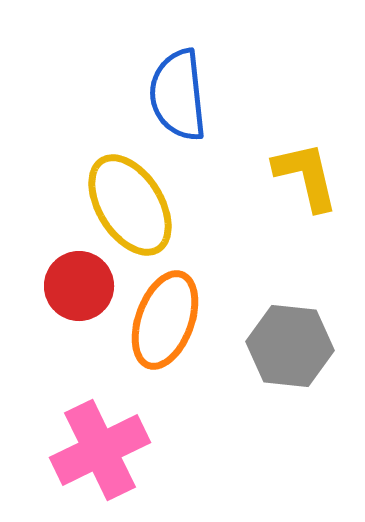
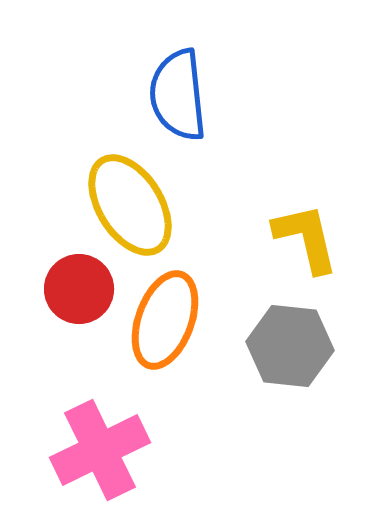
yellow L-shape: moved 62 px down
red circle: moved 3 px down
